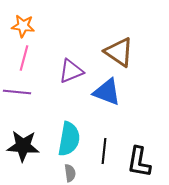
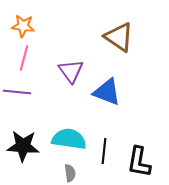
brown triangle: moved 15 px up
purple triangle: rotated 44 degrees counterclockwise
cyan semicircle: rotated 92 degrees counterclockwise
